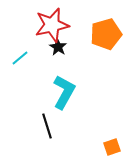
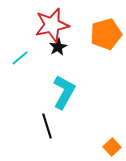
black star: rotated 12 degrees clockwise
orange square: rotated 24 degrees counterclockwise
